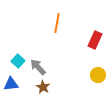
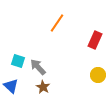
orange line: rotated 24 degrees clockwise
cyan square: rotated 24 degrees counterclockwise
blue triangle: moved 2 px down; rotated 49 degrees clockwise
